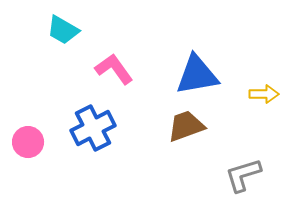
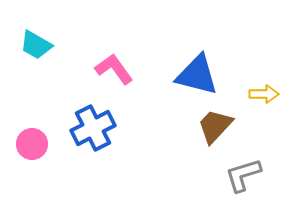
cyan trapezoid: moved 27 px left, 15 px down
blue triangle: rotated 24 degrees clockwise
brown trapezoid: moved 29 px right; rotated 27 degrees counterclockwise
pink circle: moved 4 px right, 2 px down
